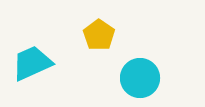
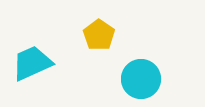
cyan circle: moved 1 px right, 1 px down
